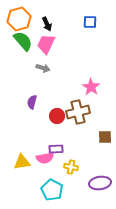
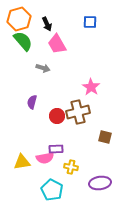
pink trapezoid: moved 11 px right; rotated 55 degrees counterclockwise
brown square: rotated 16 degrees clockwise
